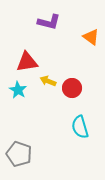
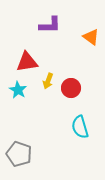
purple L-shape: moved 1 px right, 3 px down; rotated 15 degrees counterclockwise
yellow arrow: rotated 91 degrees counterclockwise
red circle: moved 1 px left
